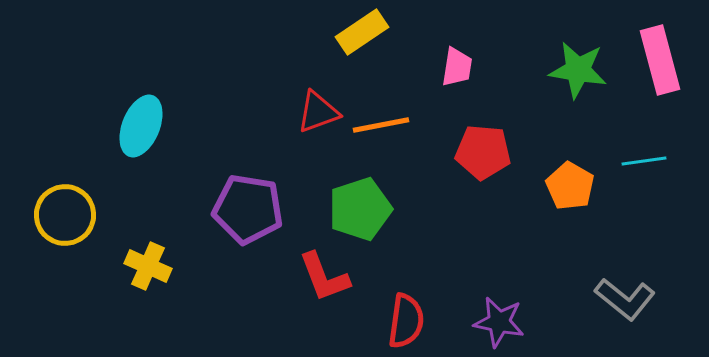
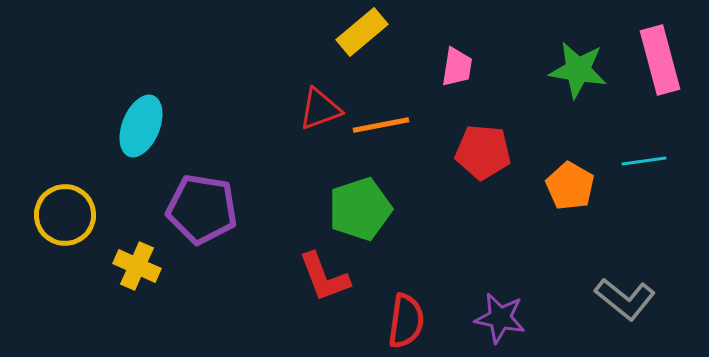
yellow rectangle: rotated 6 degrees counterclockwise
red triangle: moved 2 px right, 3 px up
purple pentagon: moved 46 px left
yellow cross: moved 11 px left
purple star: moved 1 px right, 4 px up
